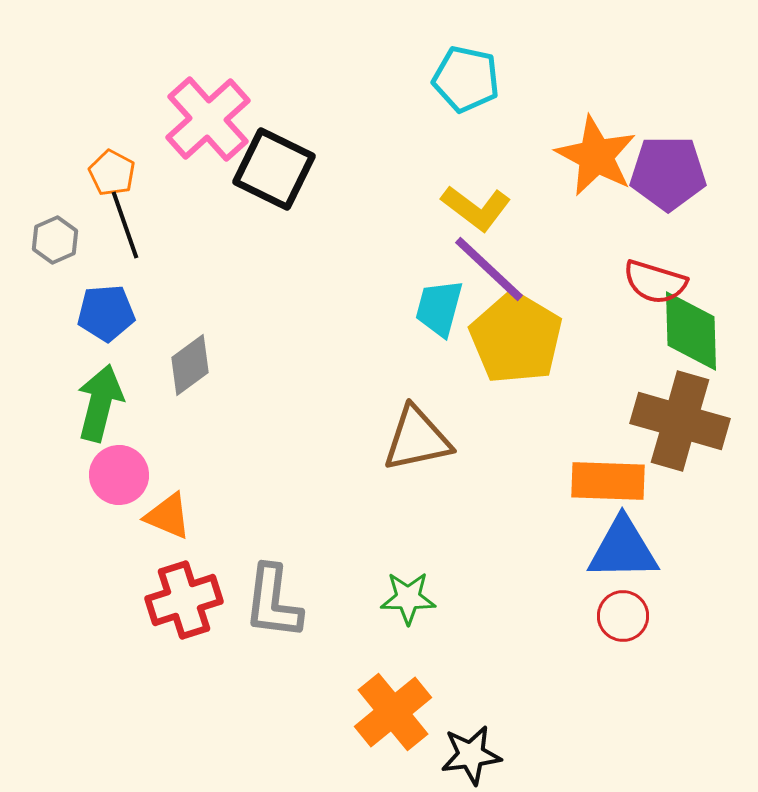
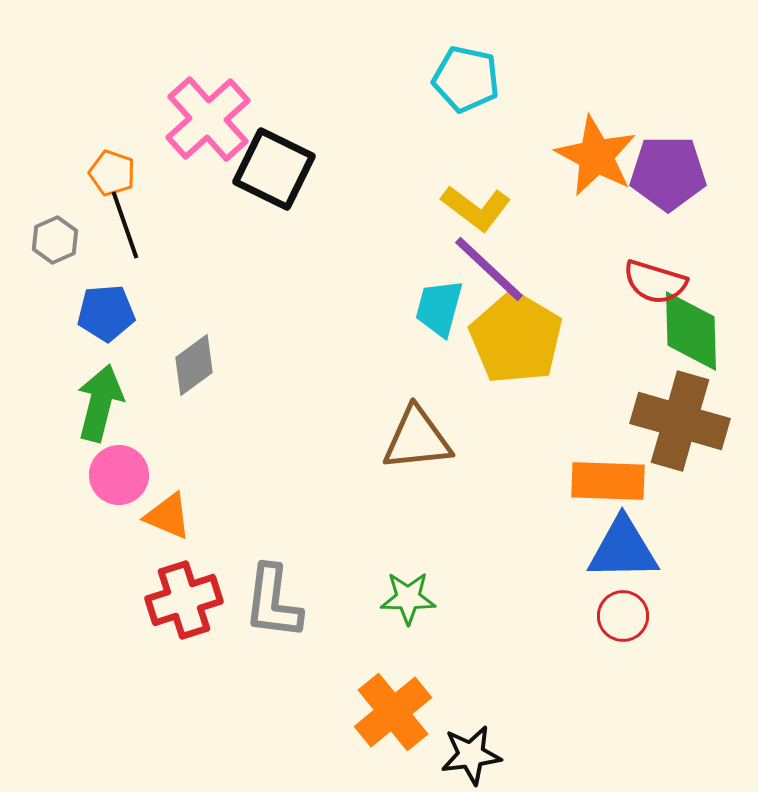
orange pentagon: rotated 9 degrees counterclockwise
gray diamond: moved 4 px right
brown triangle: rotated 6 degrees clockwise
